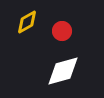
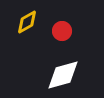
white diamond: moved 4 px down
